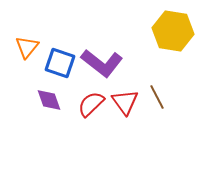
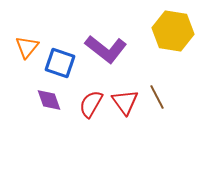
purple L-shape: moved 4 px right, 14 px up
red semicircle: rotated 16 degrees counterclockwise
